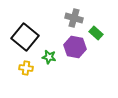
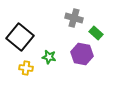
black square: moved 5 px left
purple hexagon: moved 7 px right, 7 px down
